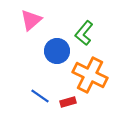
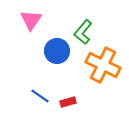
pink triangle: rotated 15 degrees counterclockwise
green L-shape: moved 1 px left, 1 px up
orange cross: moved 13 px right, 10 px up
